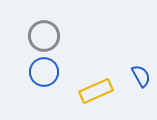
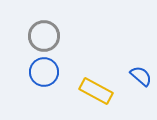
blue semicircle: rotated 20 degrees counterclockwise
yellow rectangle: rotated 52 degrees clockwise
